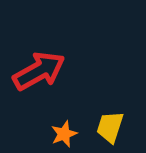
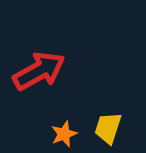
yellow trapezoid: moved 2 px left, 1 px down
